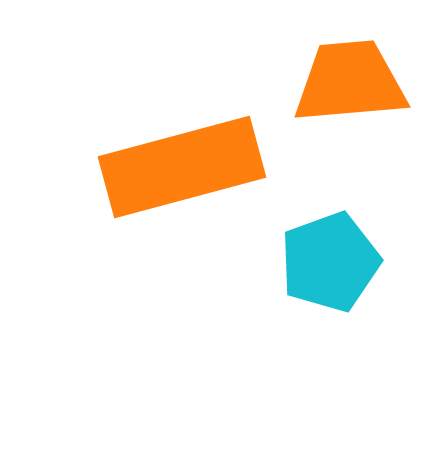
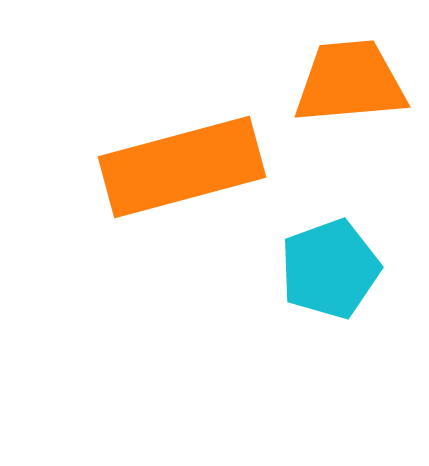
cyan pentagon: moved 7 px down
